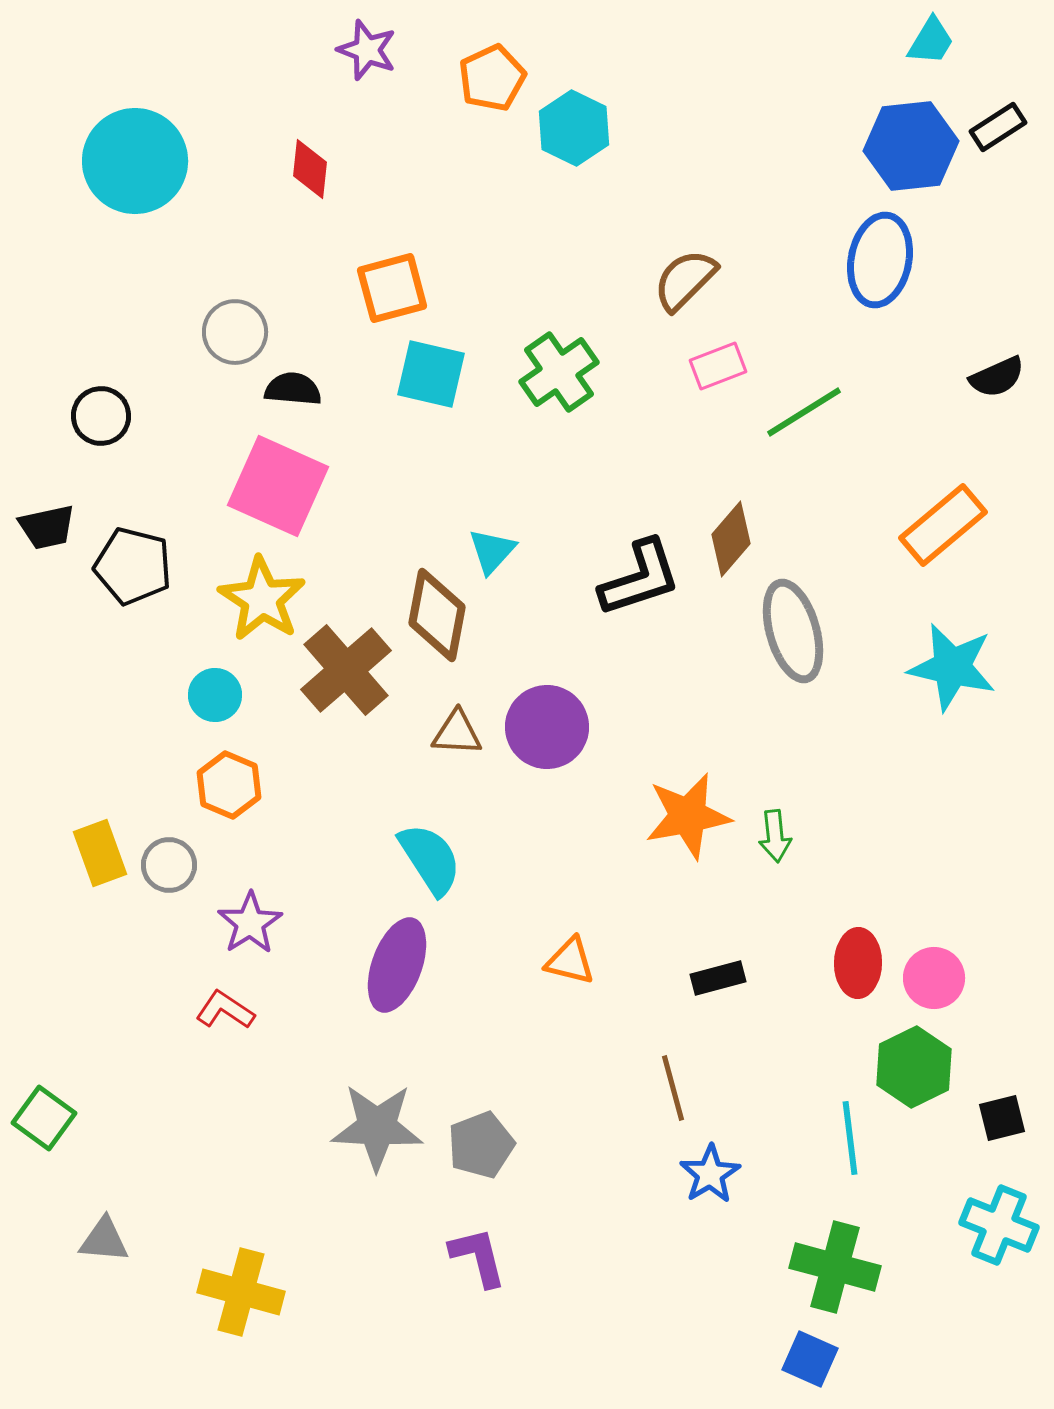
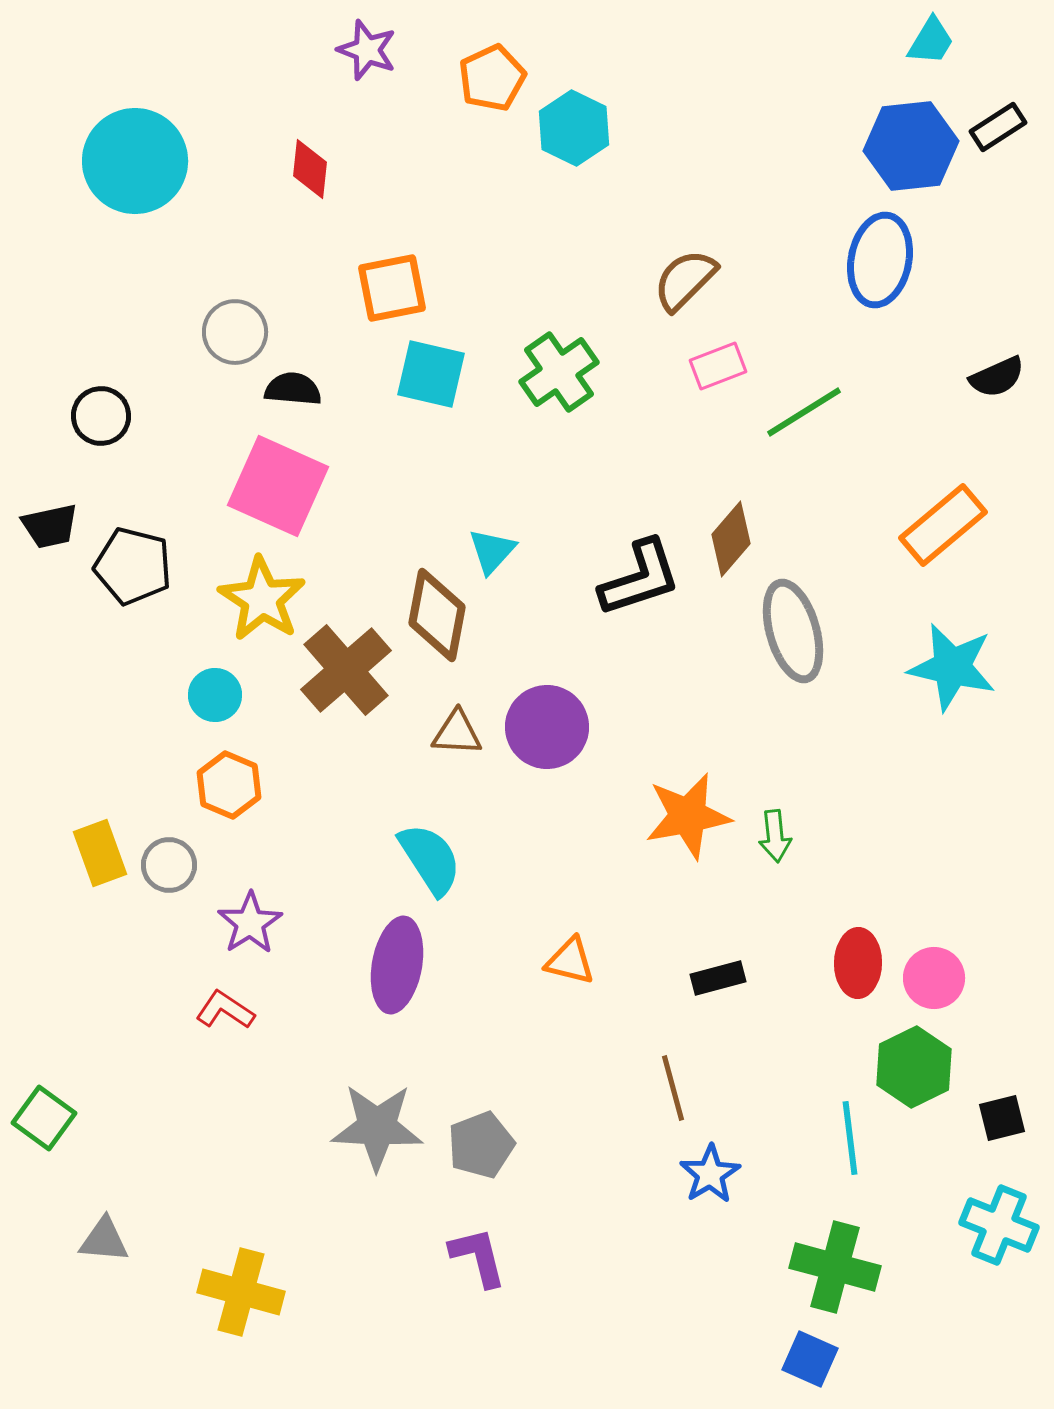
orange square at (392, 288): rotated 4 degrees clockwise
black trapezoid at (47, 527): moved 3 px right, 1 px up
purple ellipse at (397, 965): rotated 10 degrees counterclockwise
